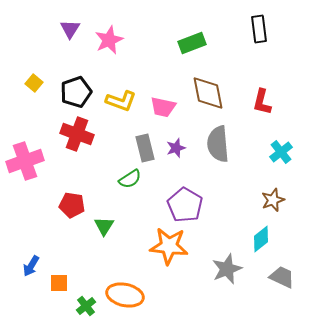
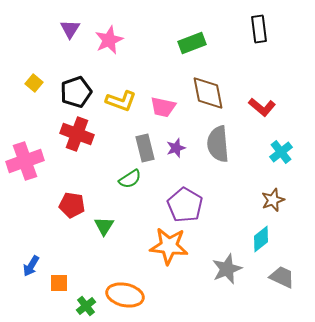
red L-shape: moved 5 px down; rotated 64 degrees counterclockwise
